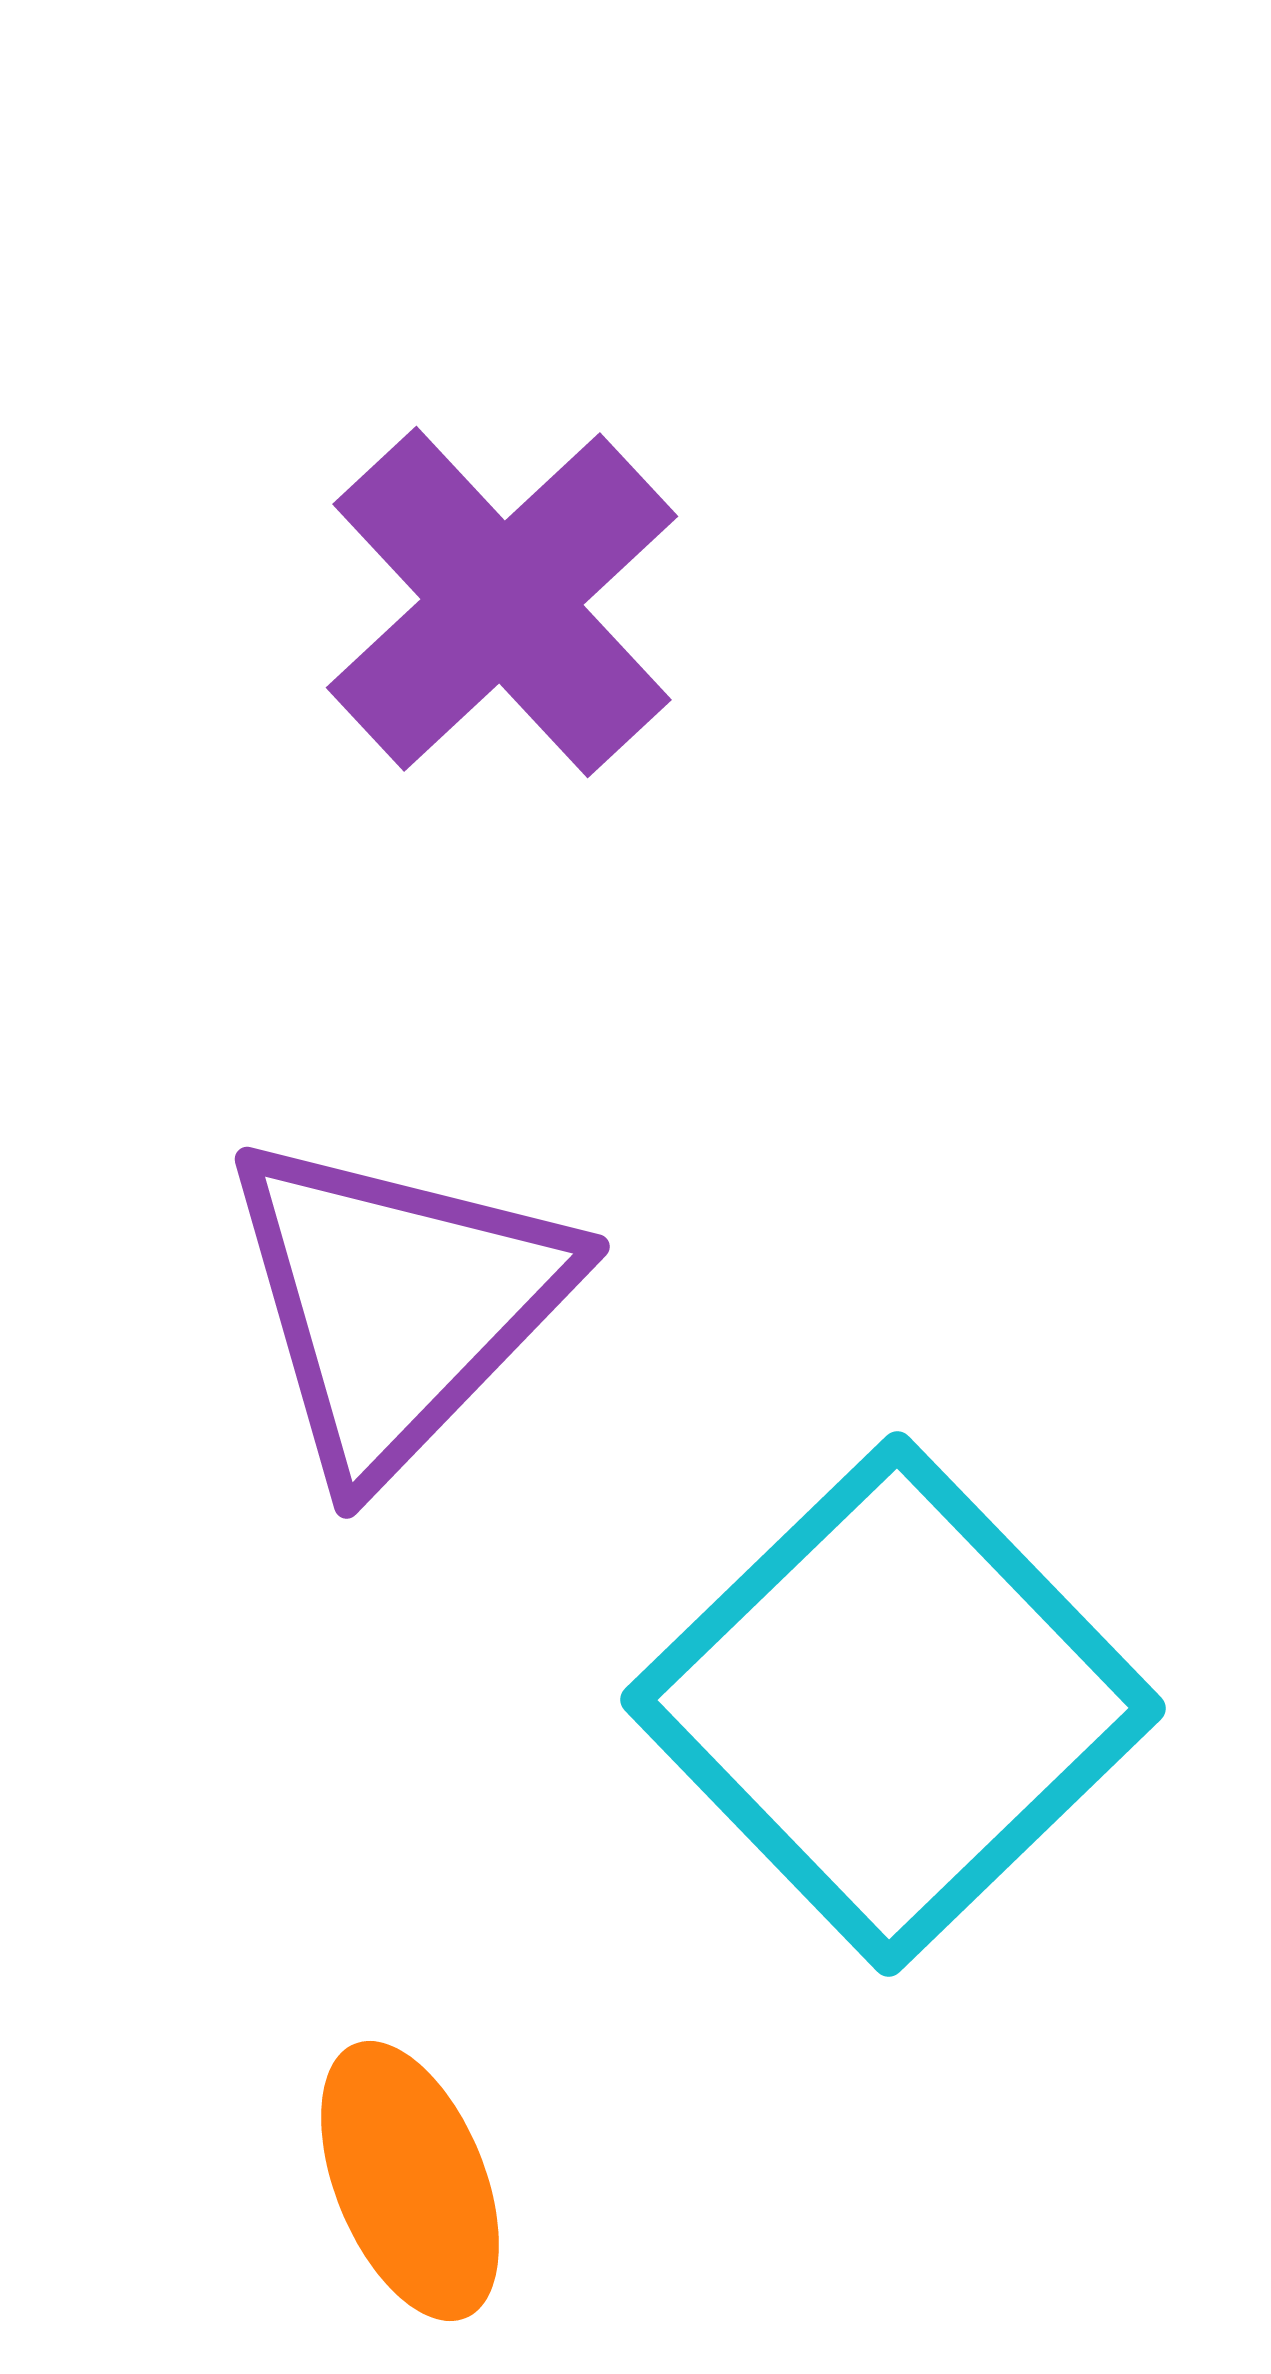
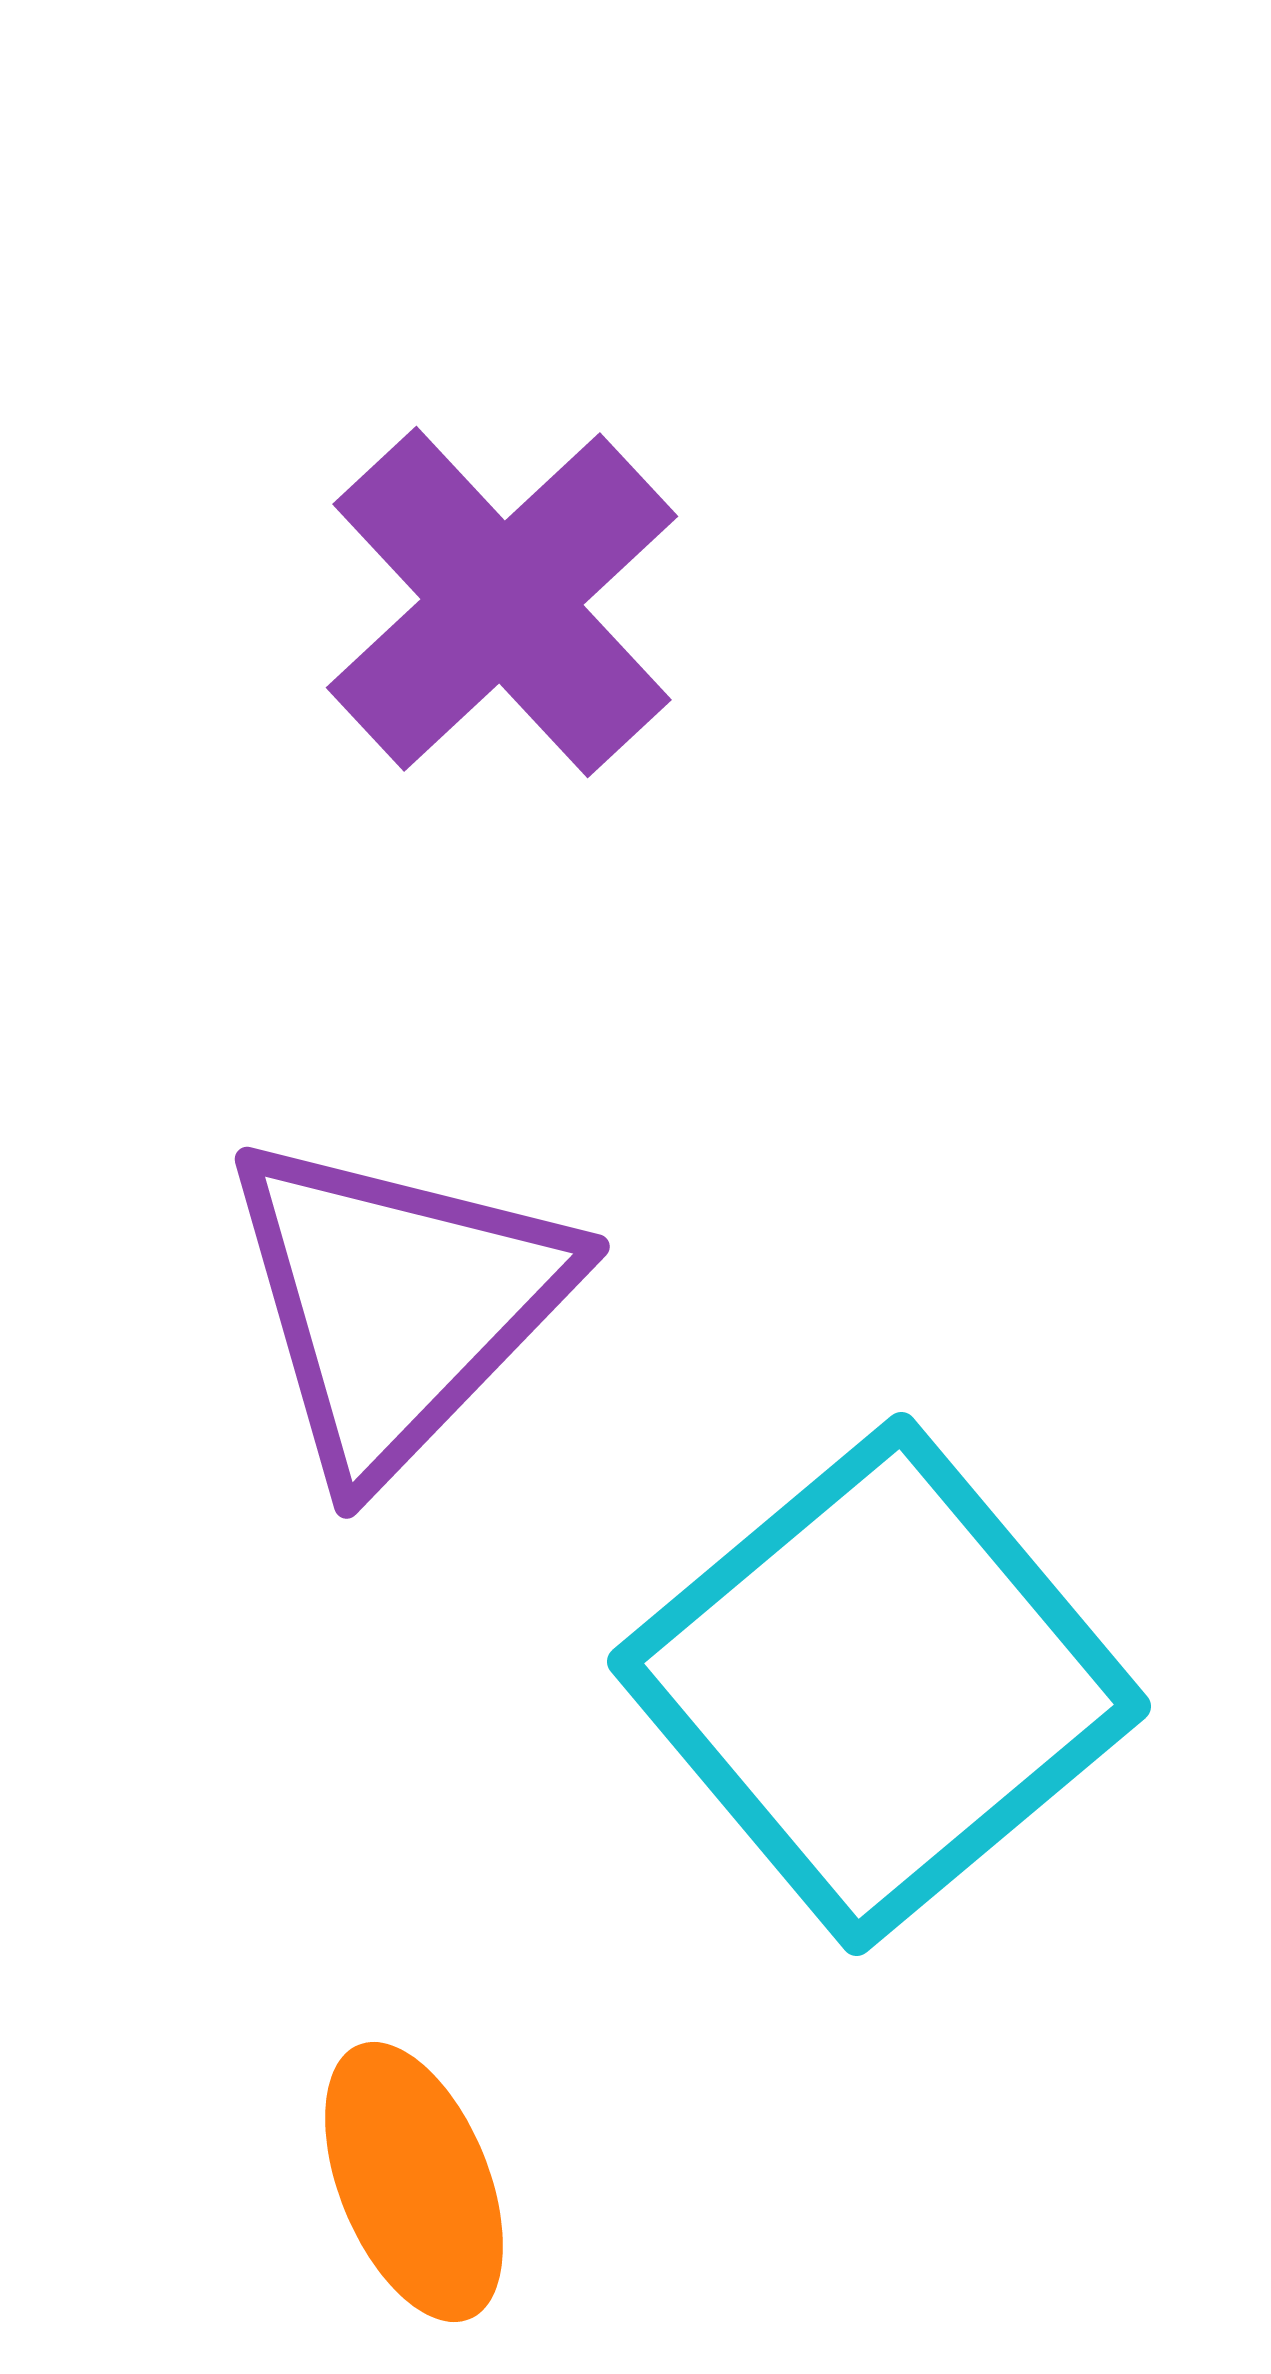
cyan square: moved 14 px left, 20 px up; rotated 4 degrees clockwise
orange ellipse: moved 4 px right, 1 px down
